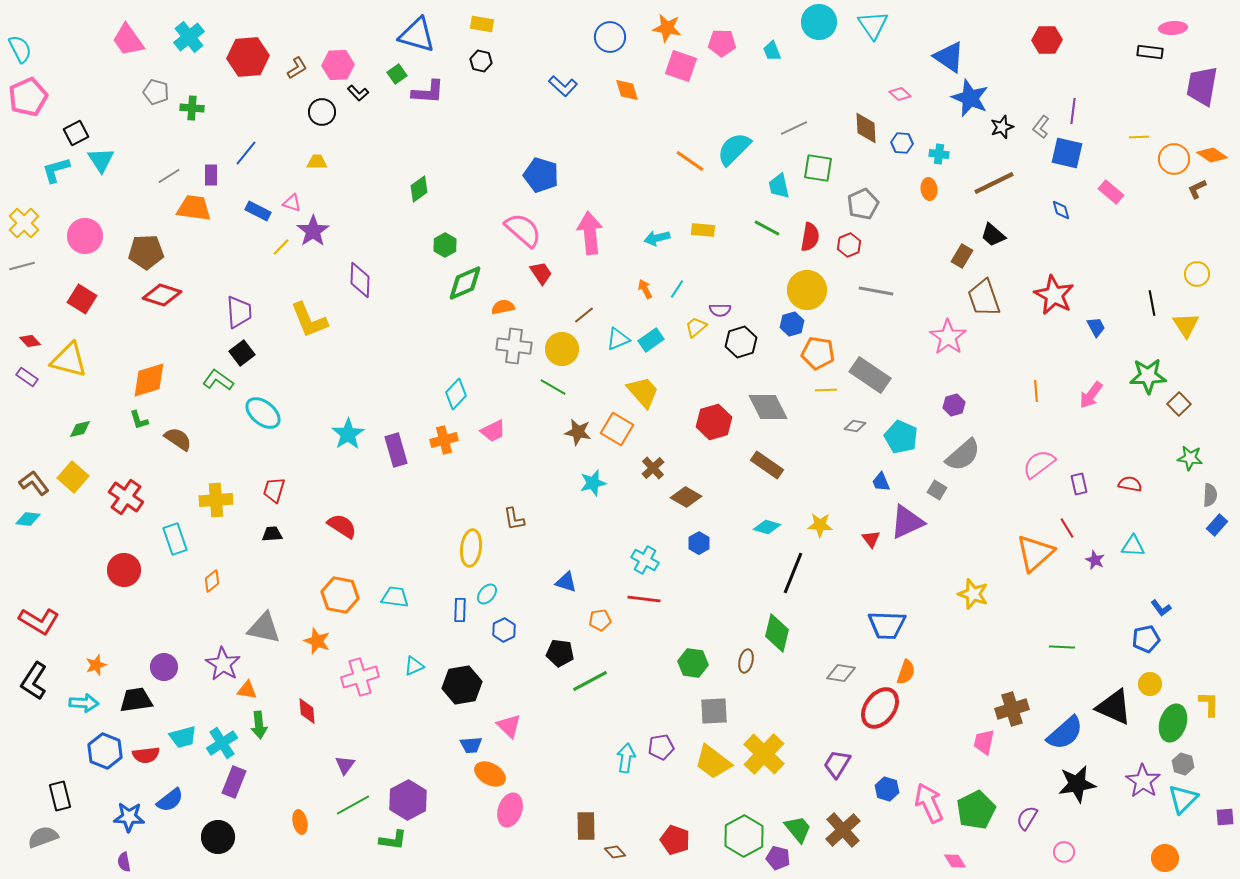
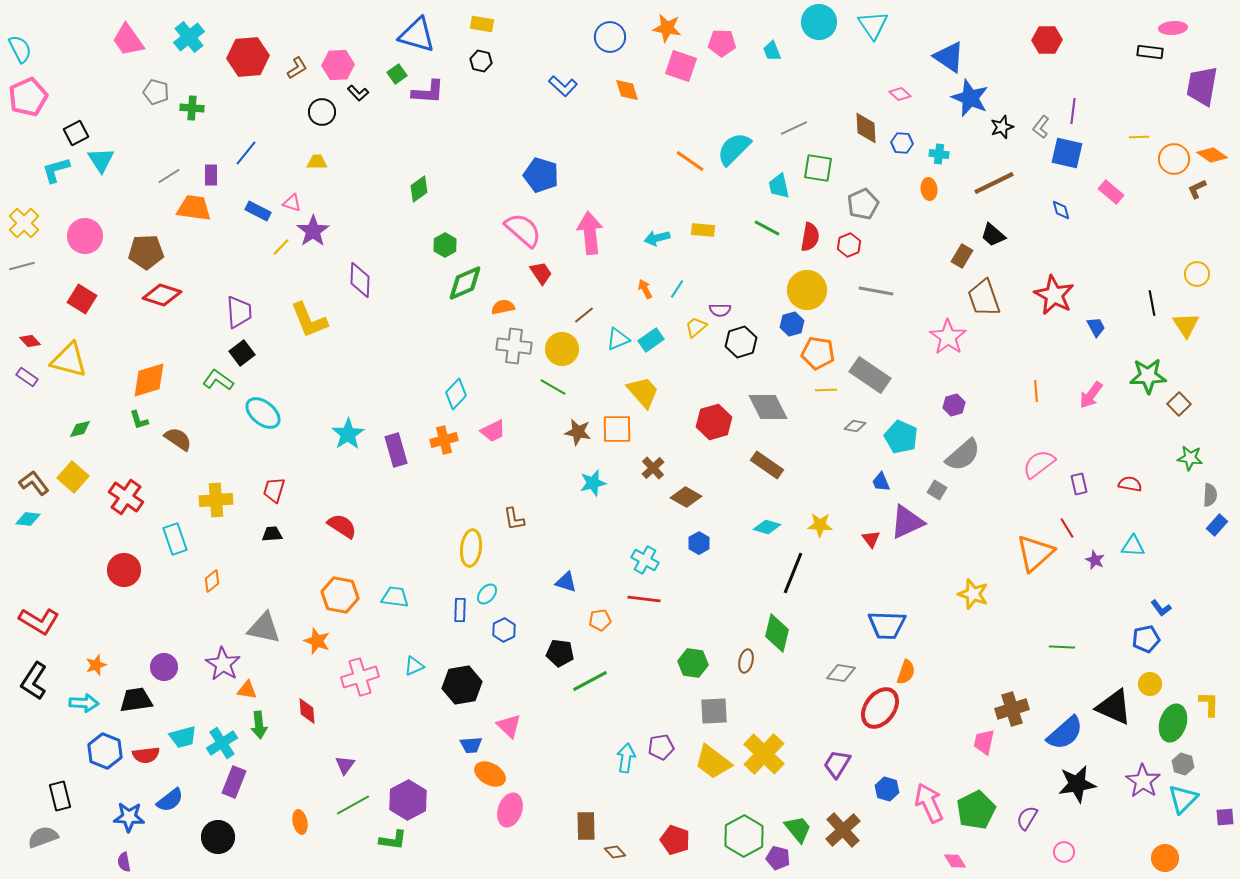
orange square at (617, 429): rotated 32 degrees counterclockwise
